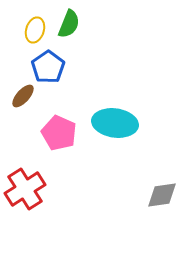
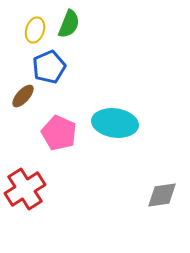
blue pentagon: moved 1 px right; rotated 12 degrees clockwise
